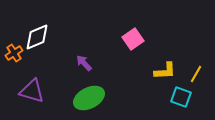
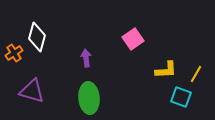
white diamond: rotated 52 degrees counterclockwise
purple arrow: moved 2 px right, 5 px up; rotated 36 degrees clockwise
yellow L-shape: moved 1 px right, 1 px up
green ellipse: rotated 68 degrees counterclockwise
